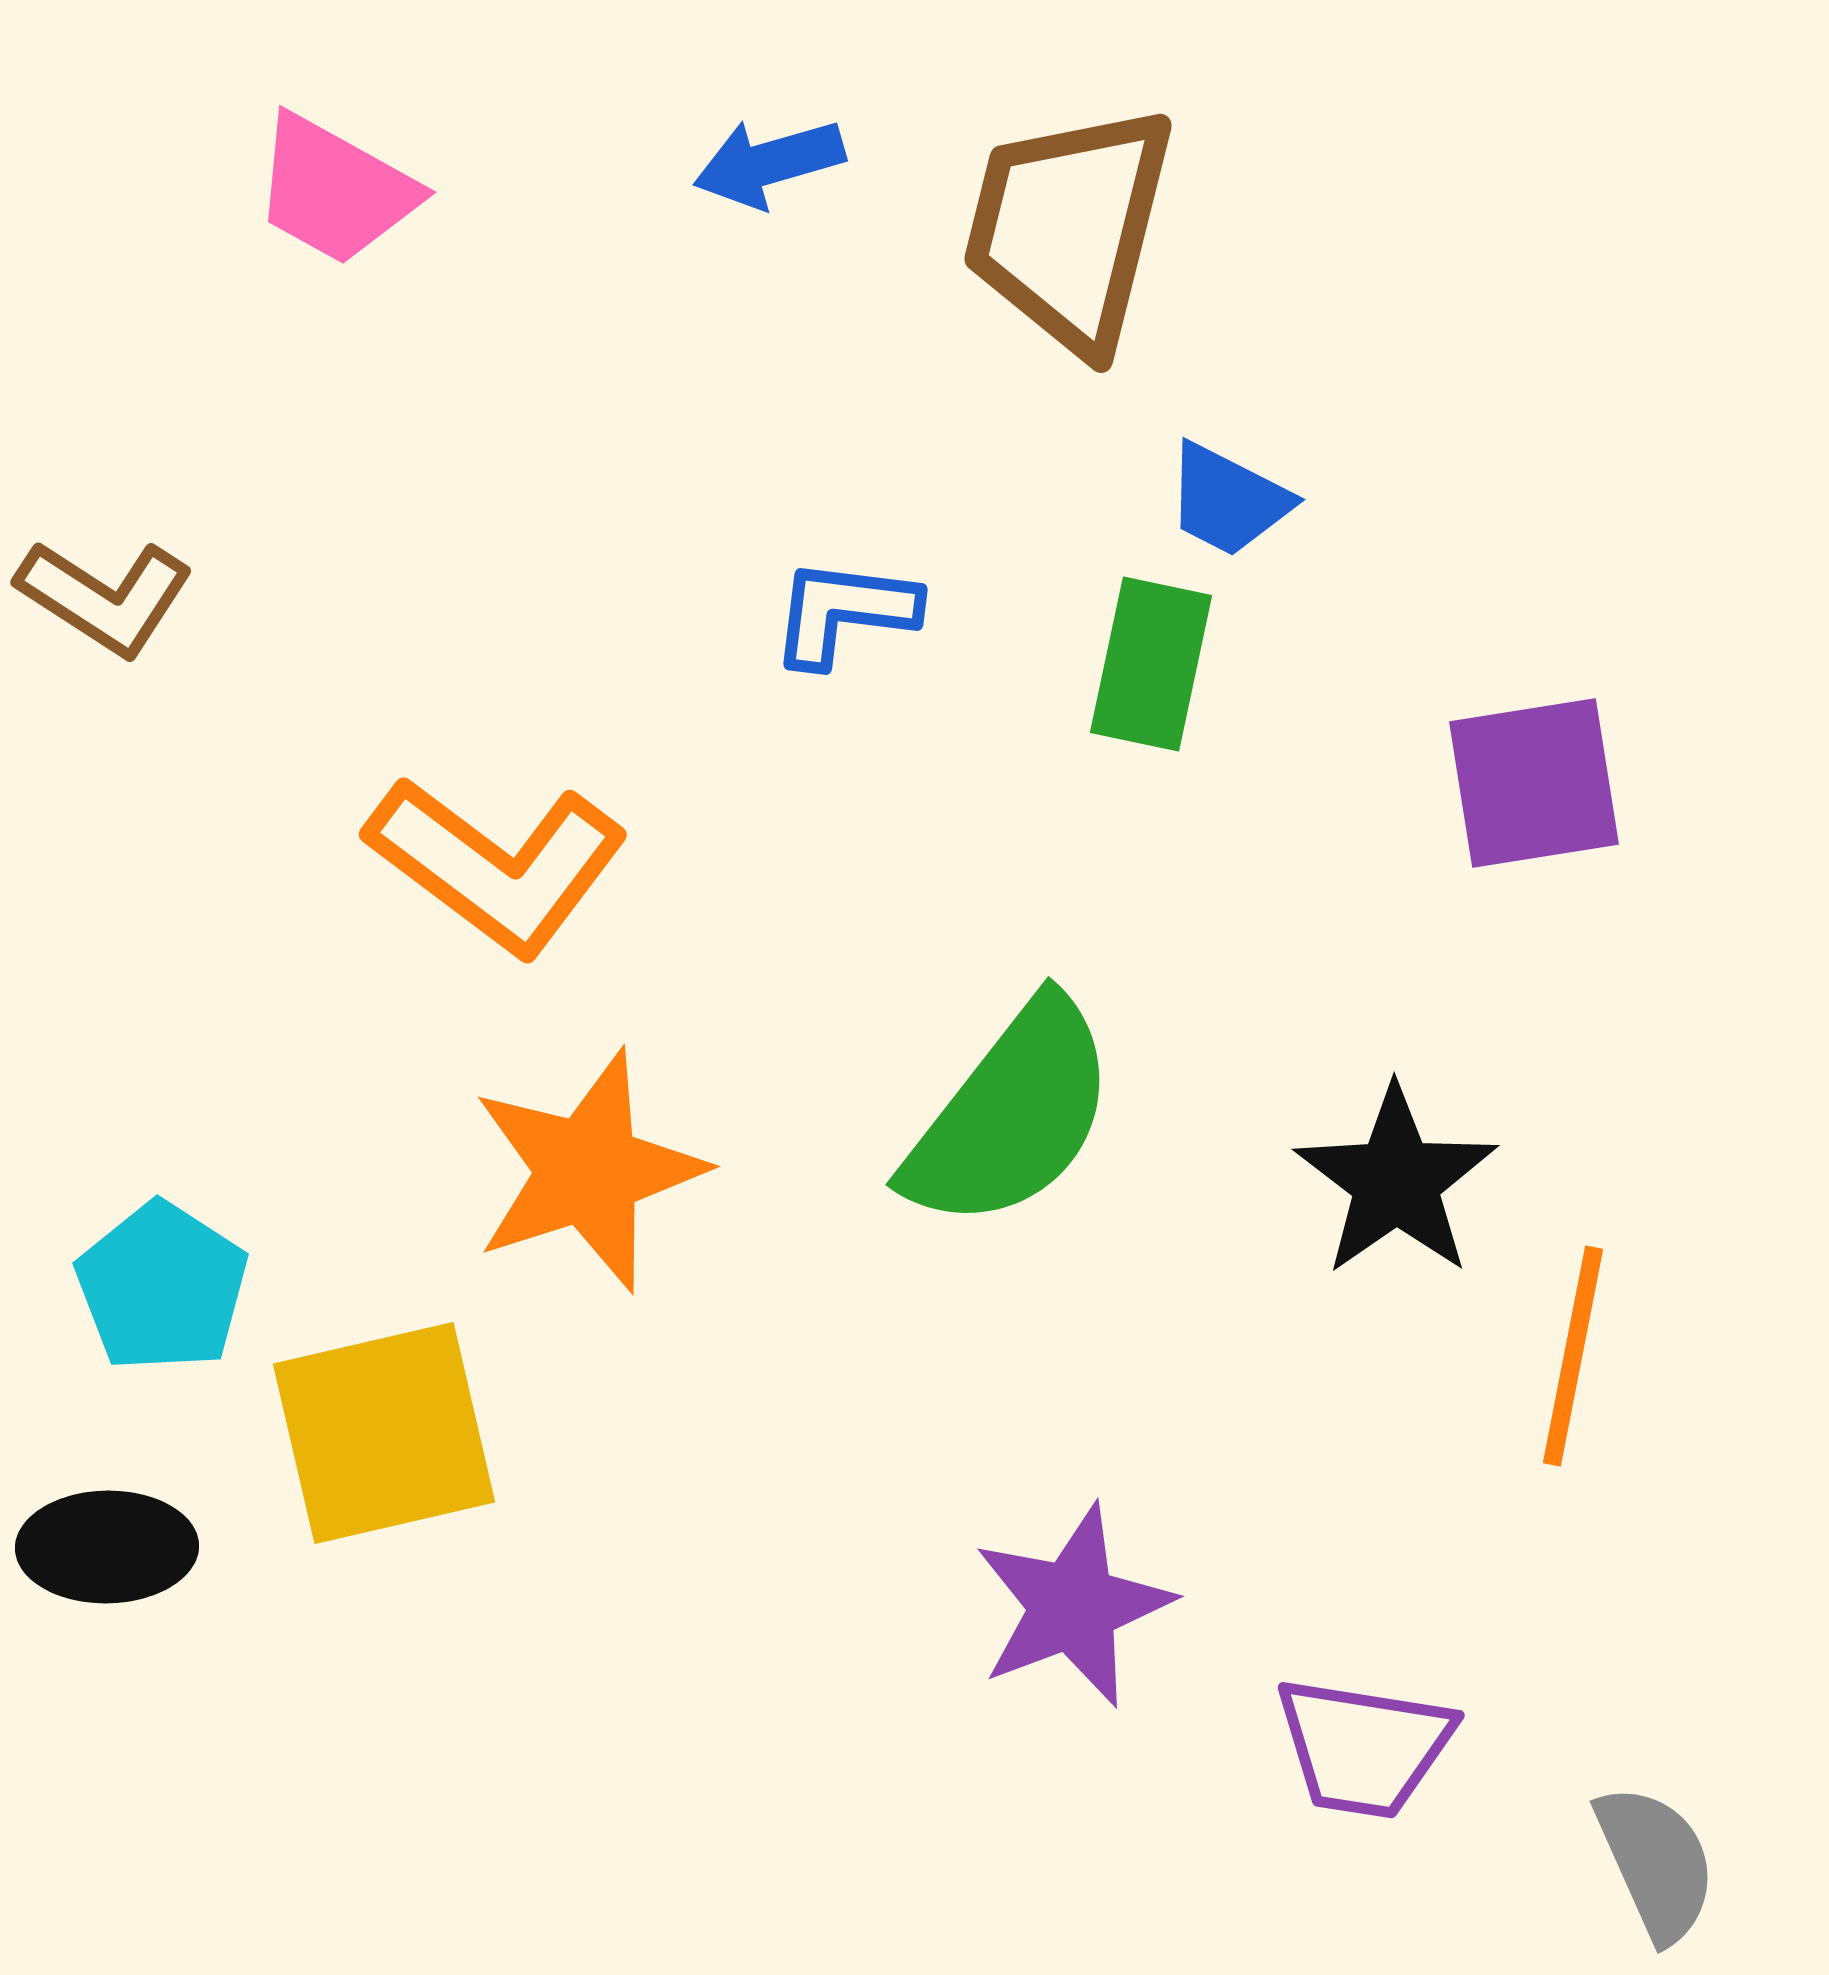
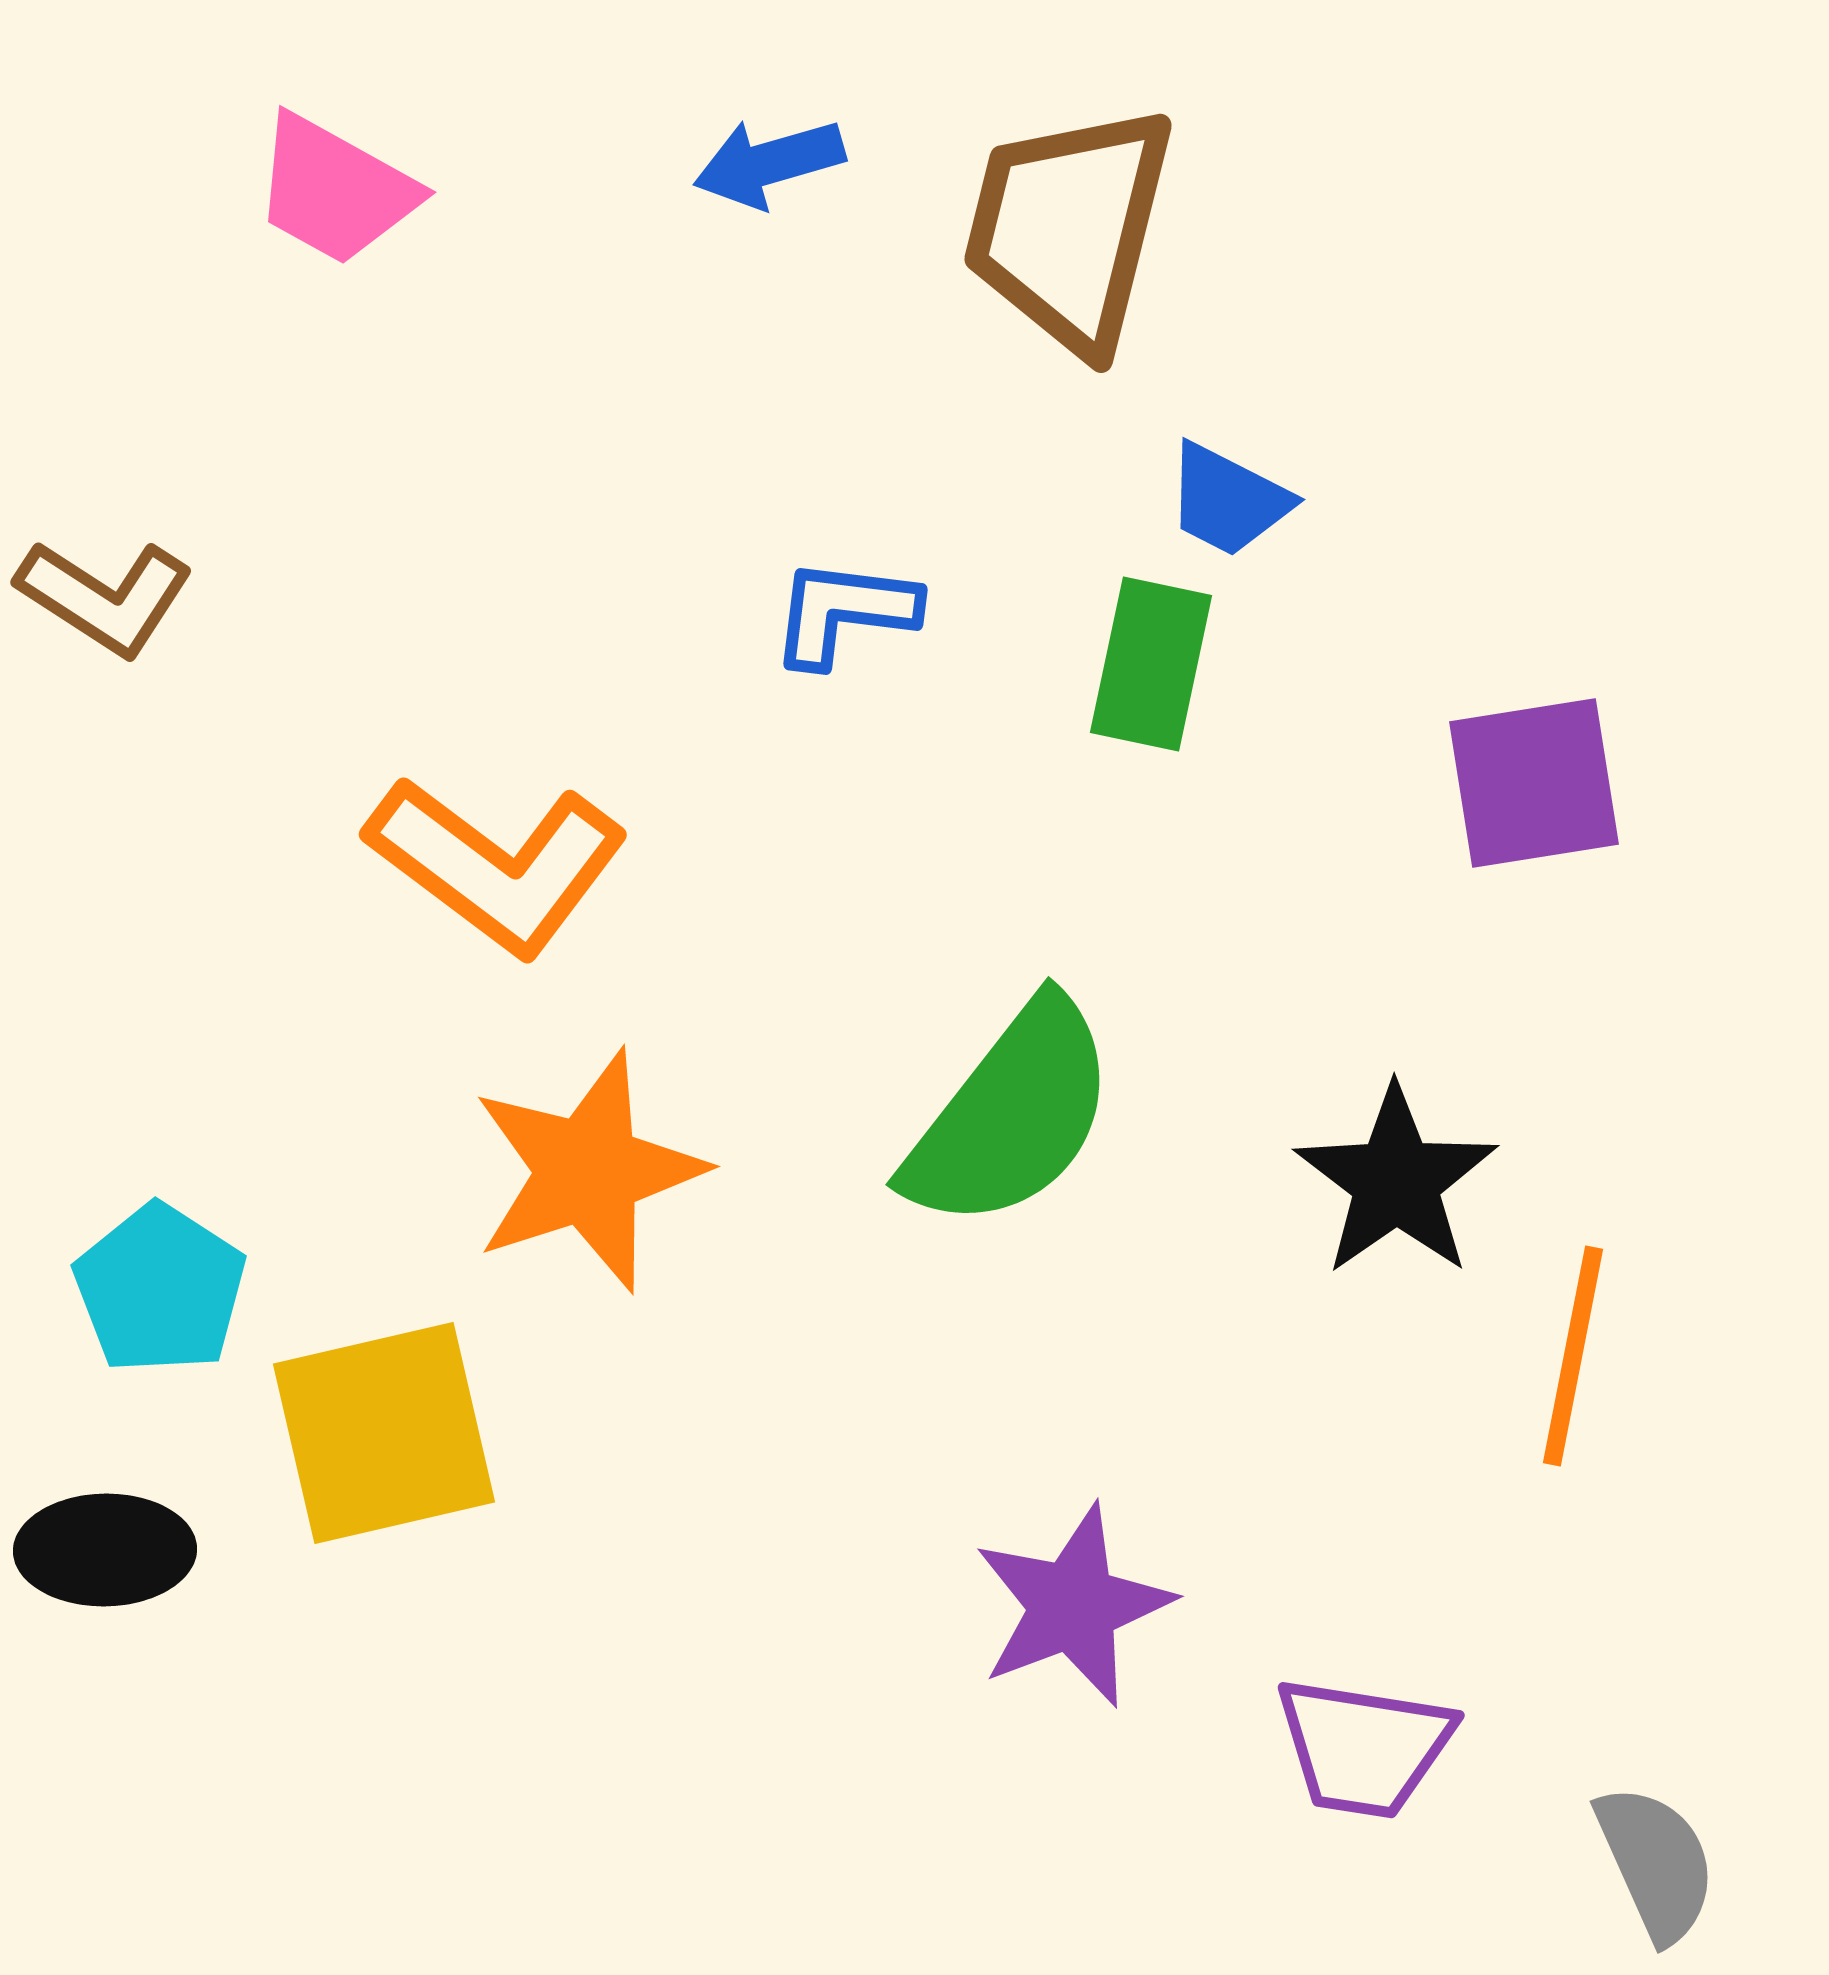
cyan pentagon: moved 2 px left, 2 px down
black ellipse: moved 2 px left, 3 px down
